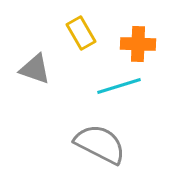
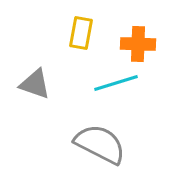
yellow rectangle: rotated 40 degrees clockwise
gray triangle: moved 15 px down
cyan line: moved 3 px left, 3 px up
